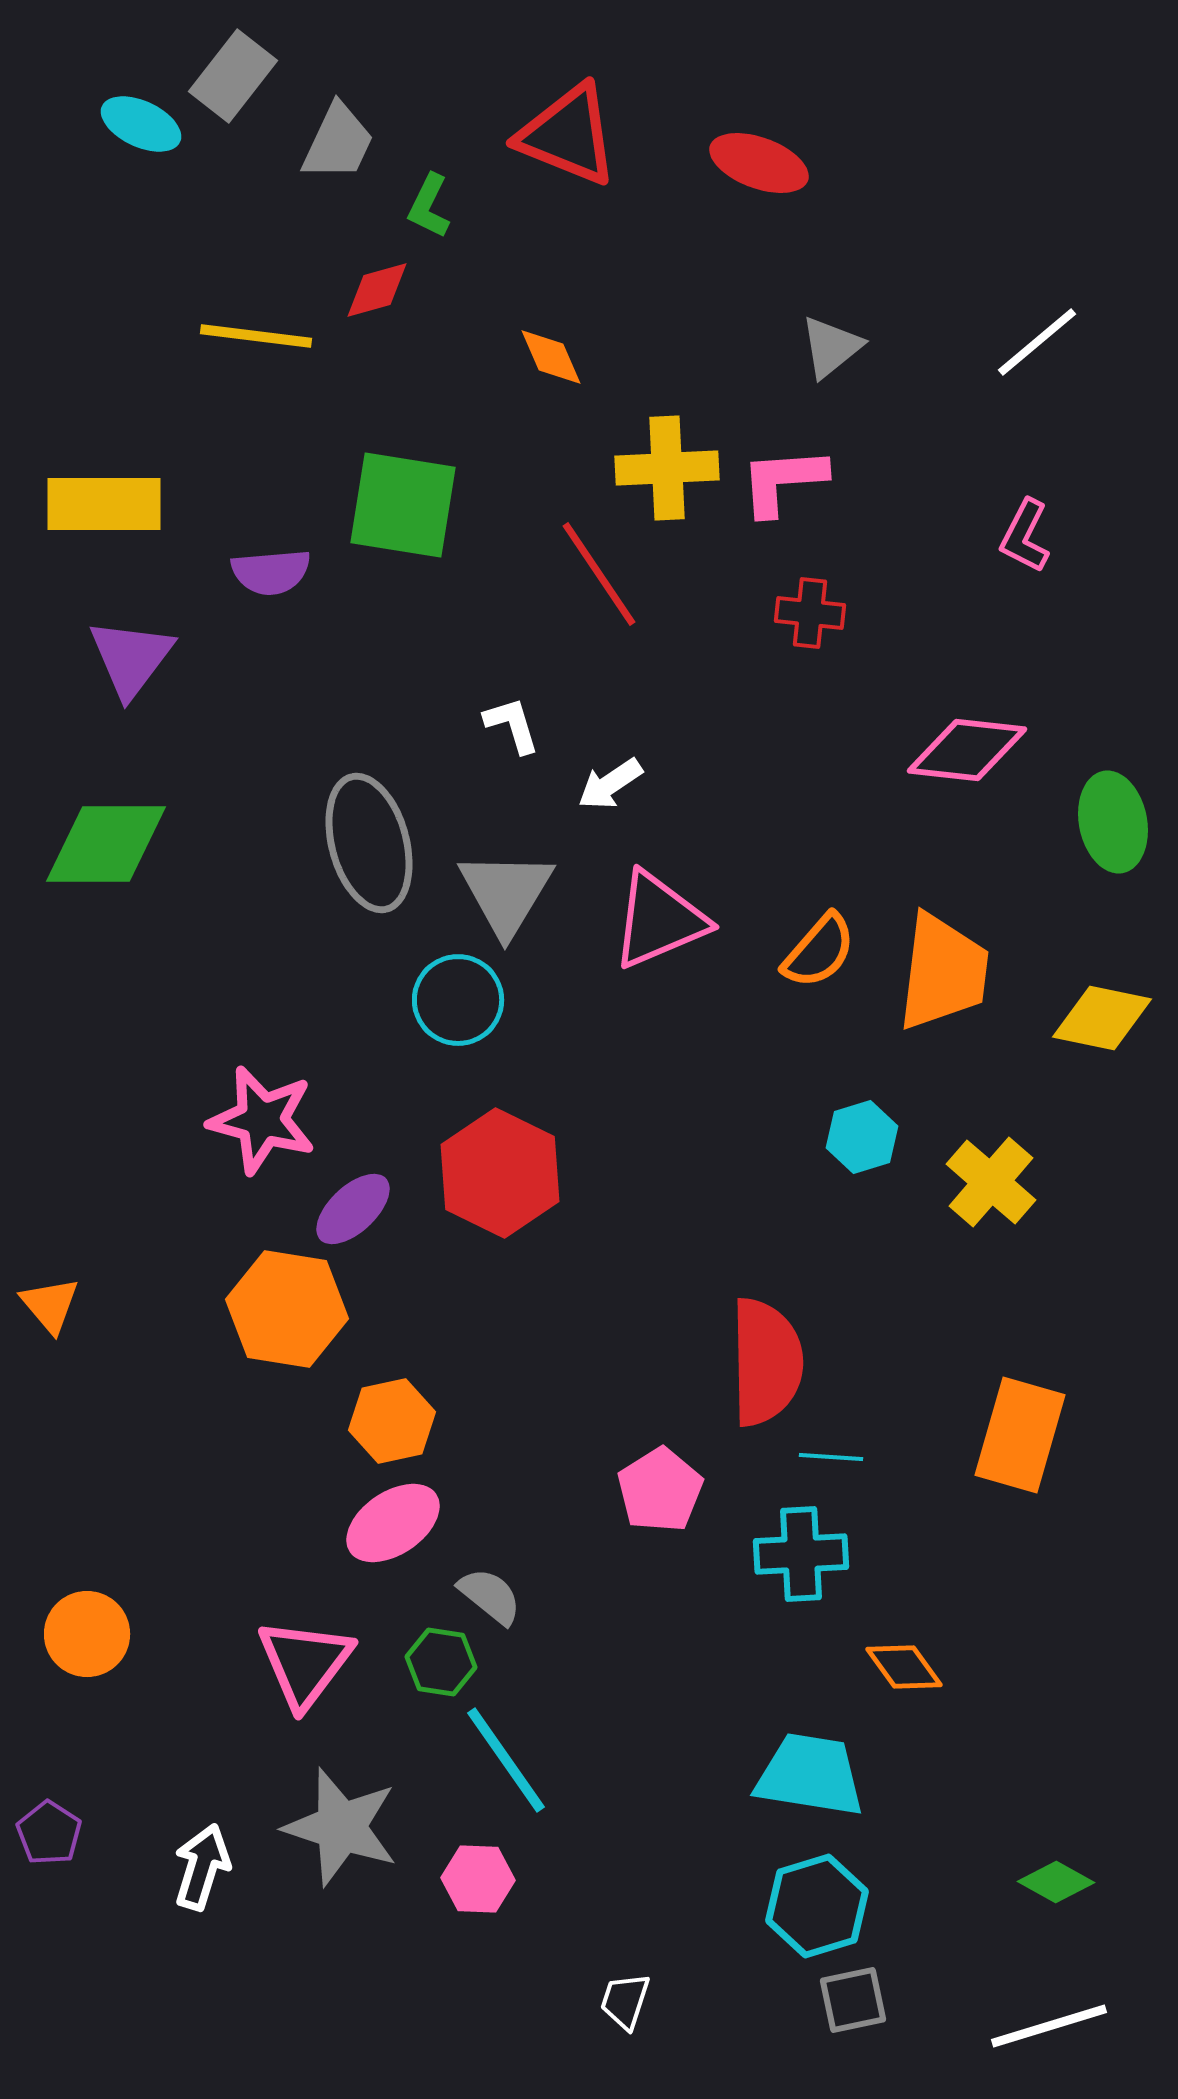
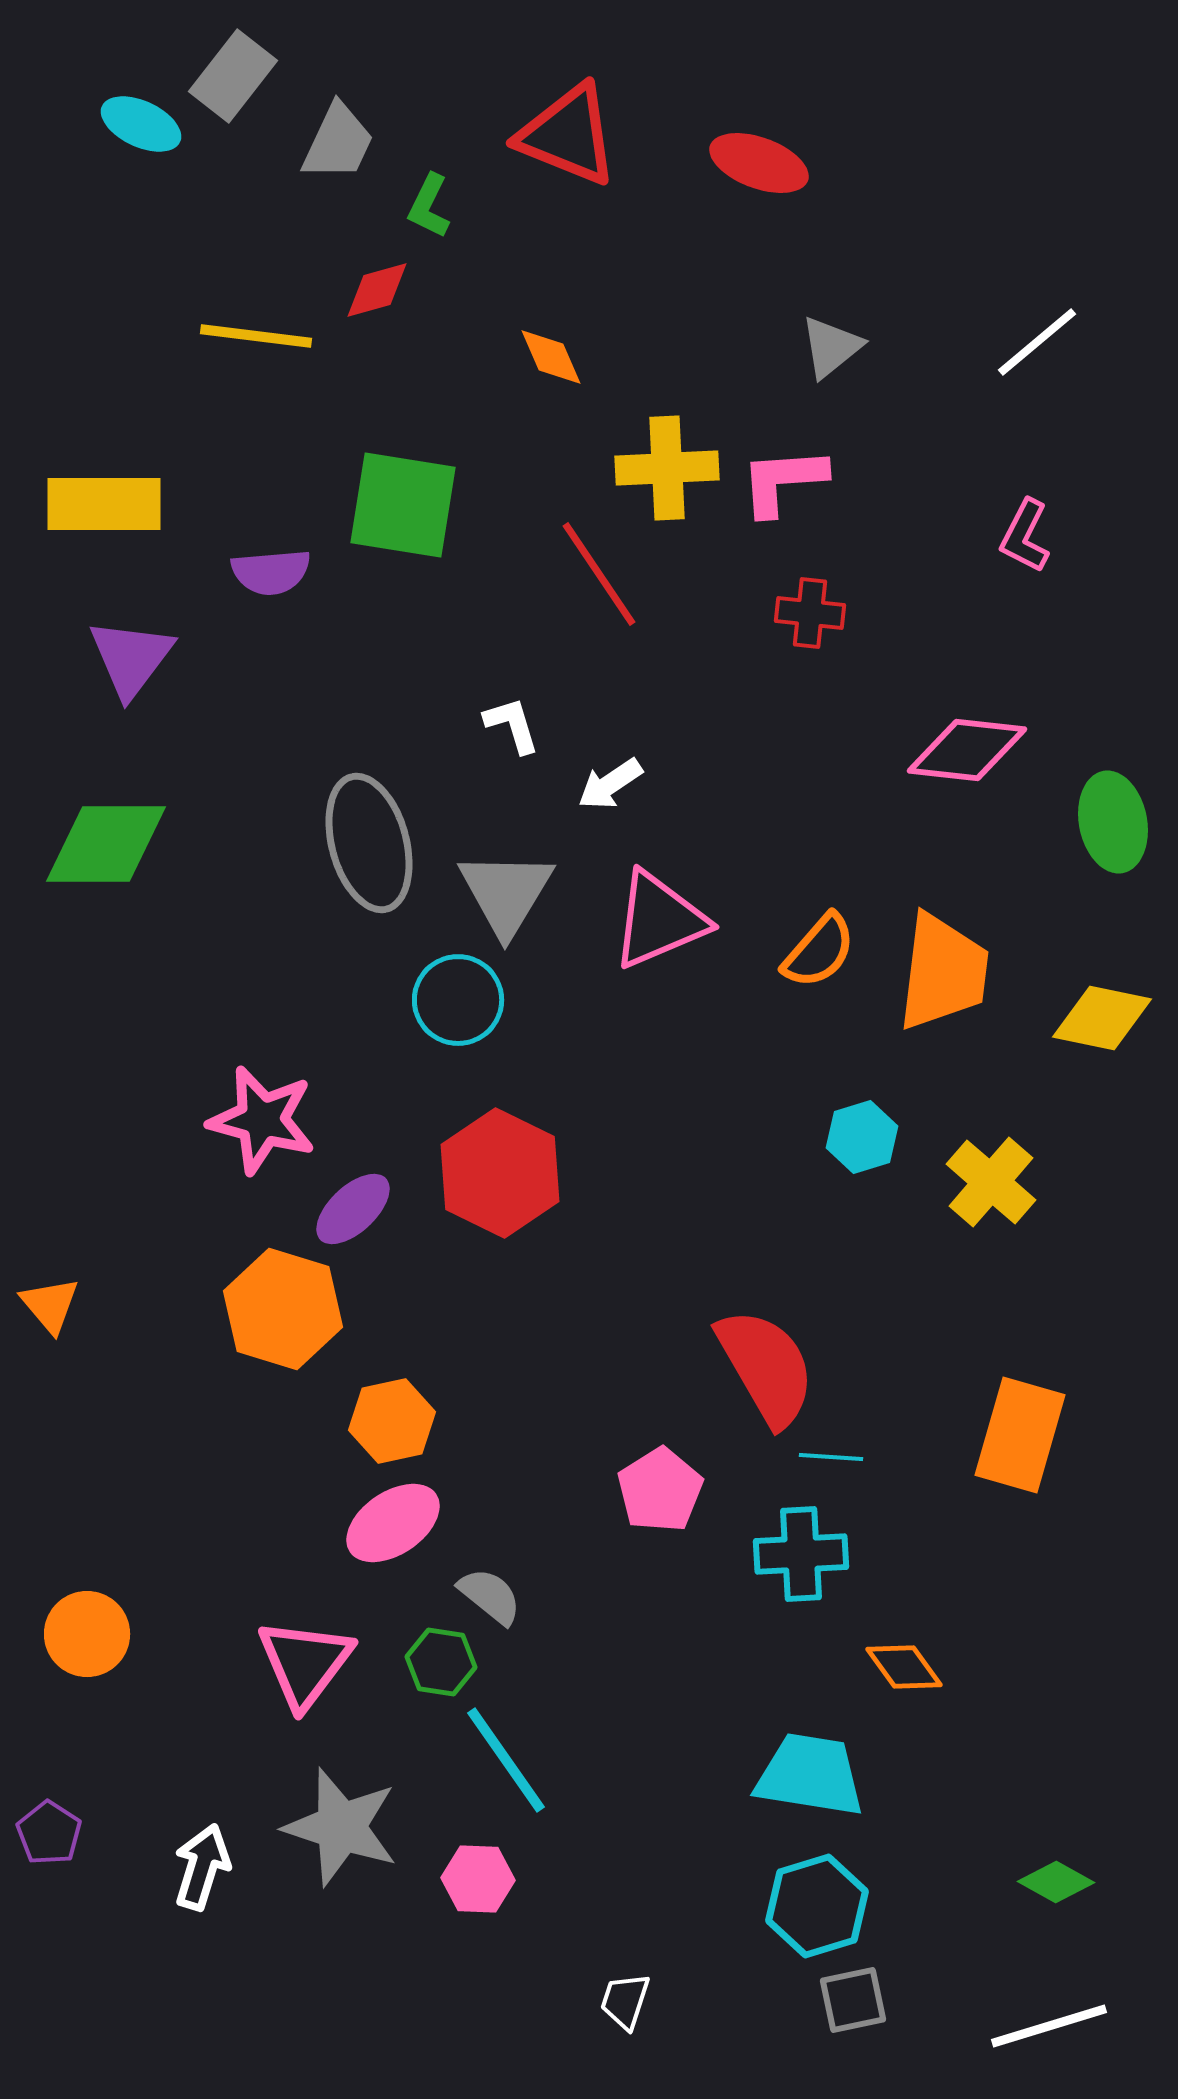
orange hexagon at (287, 1309): moved 4 px left; rotated 8 degrees clockwise
red semicircle at (766, 1362): moved 5 px down; rotated 29 degrees counterclockwise
